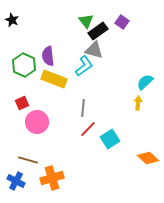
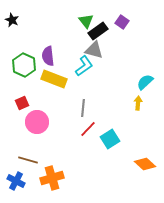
orange diamond: moved 3 px left, 6 px down
